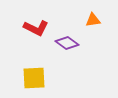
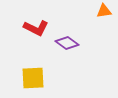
orange triangle: moved 11 px right, 9 px up
yellow square: moved 1 px left
